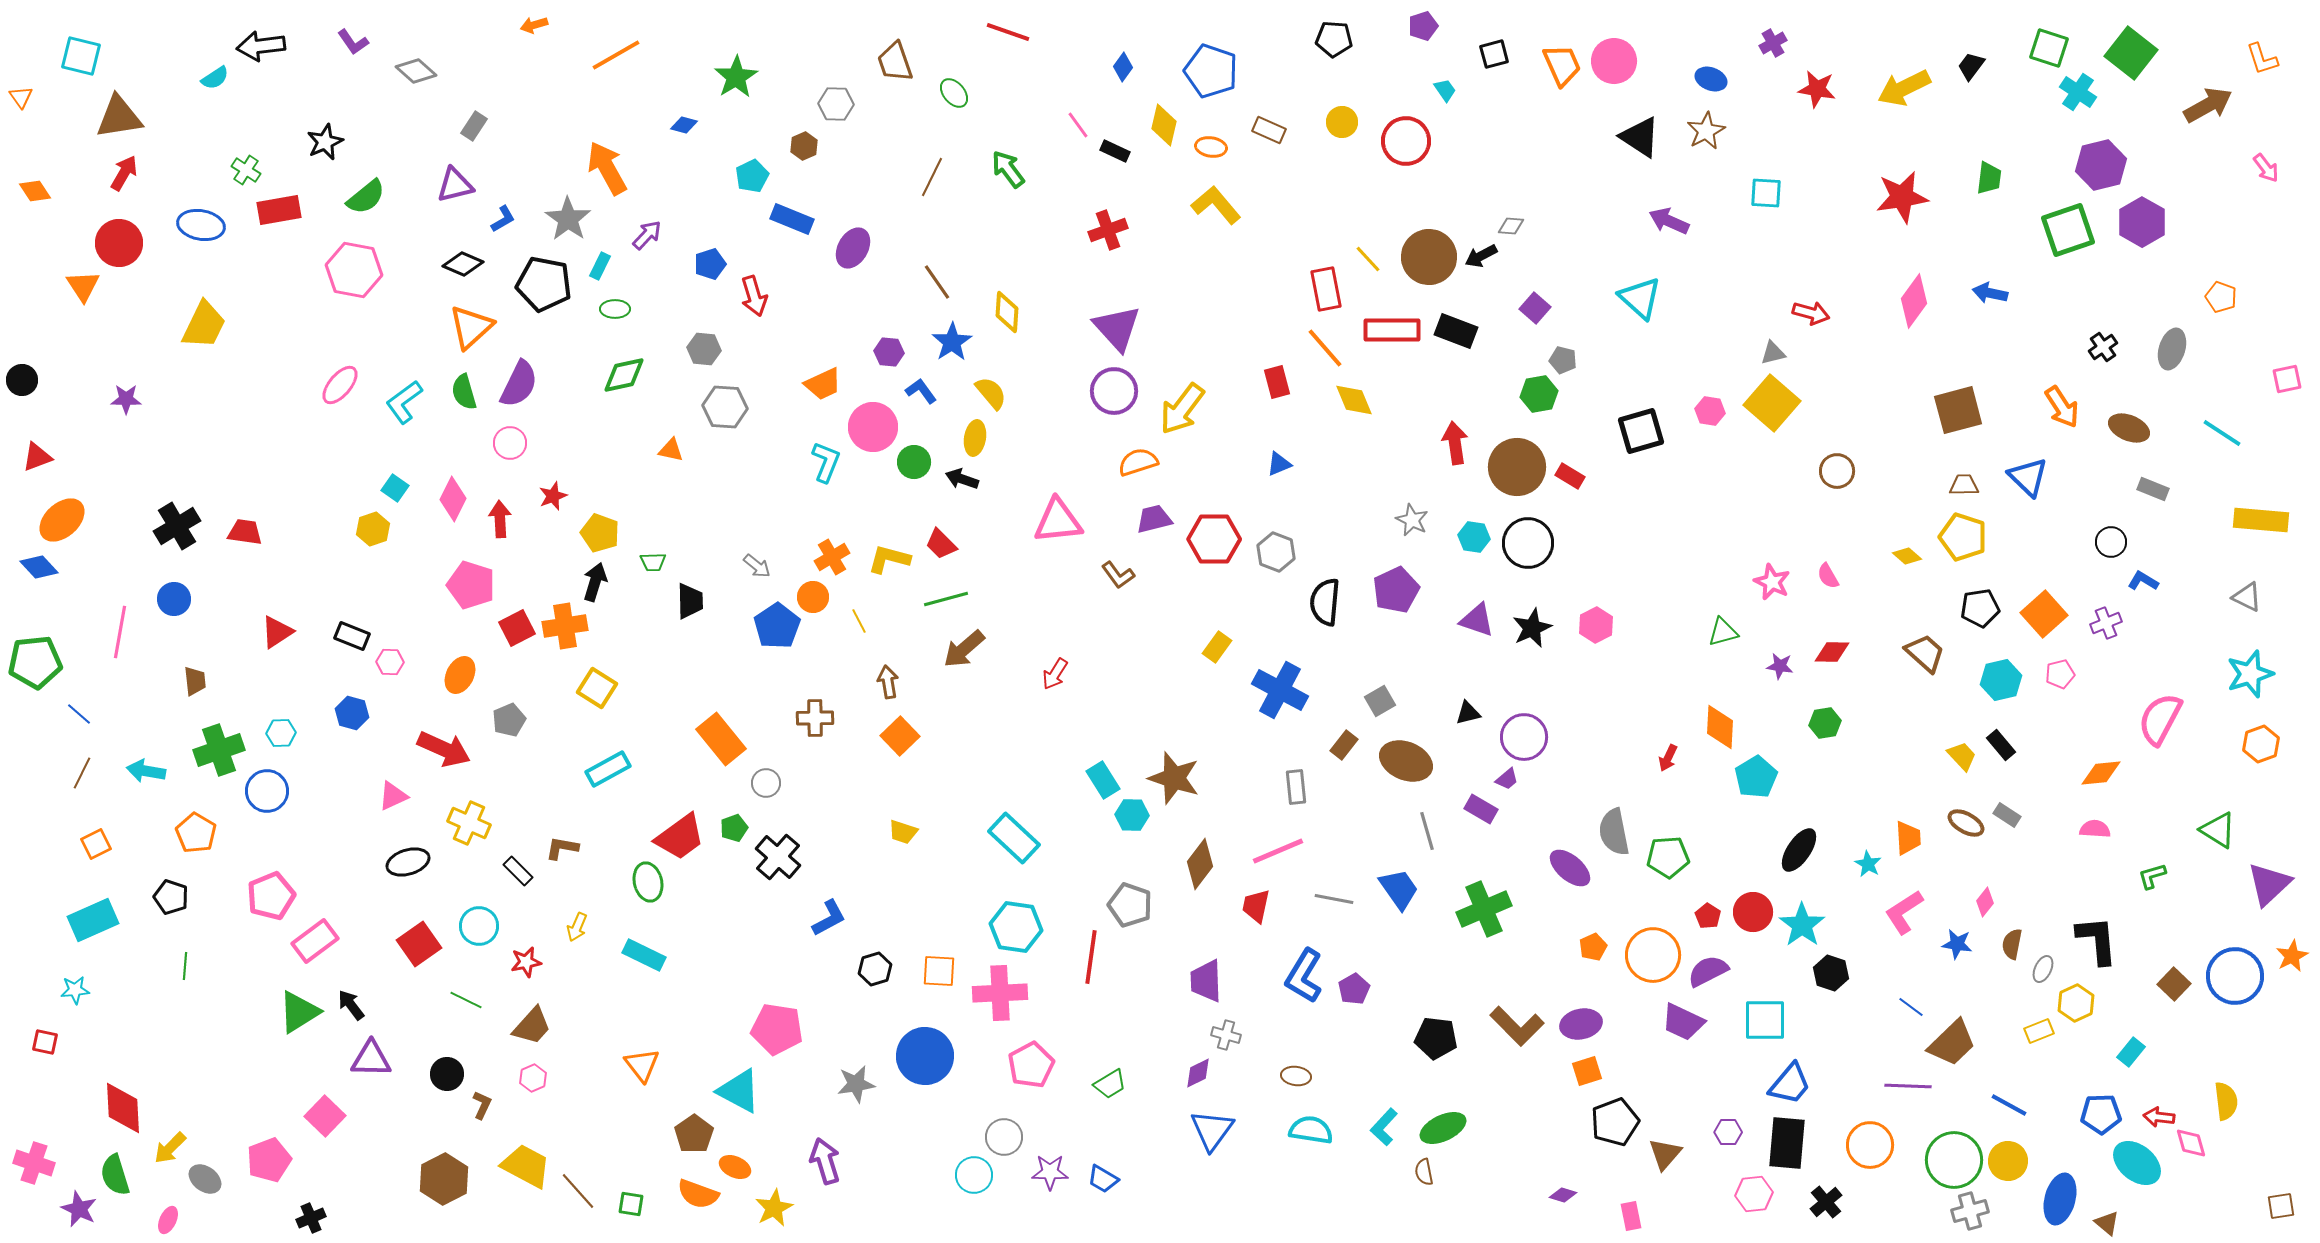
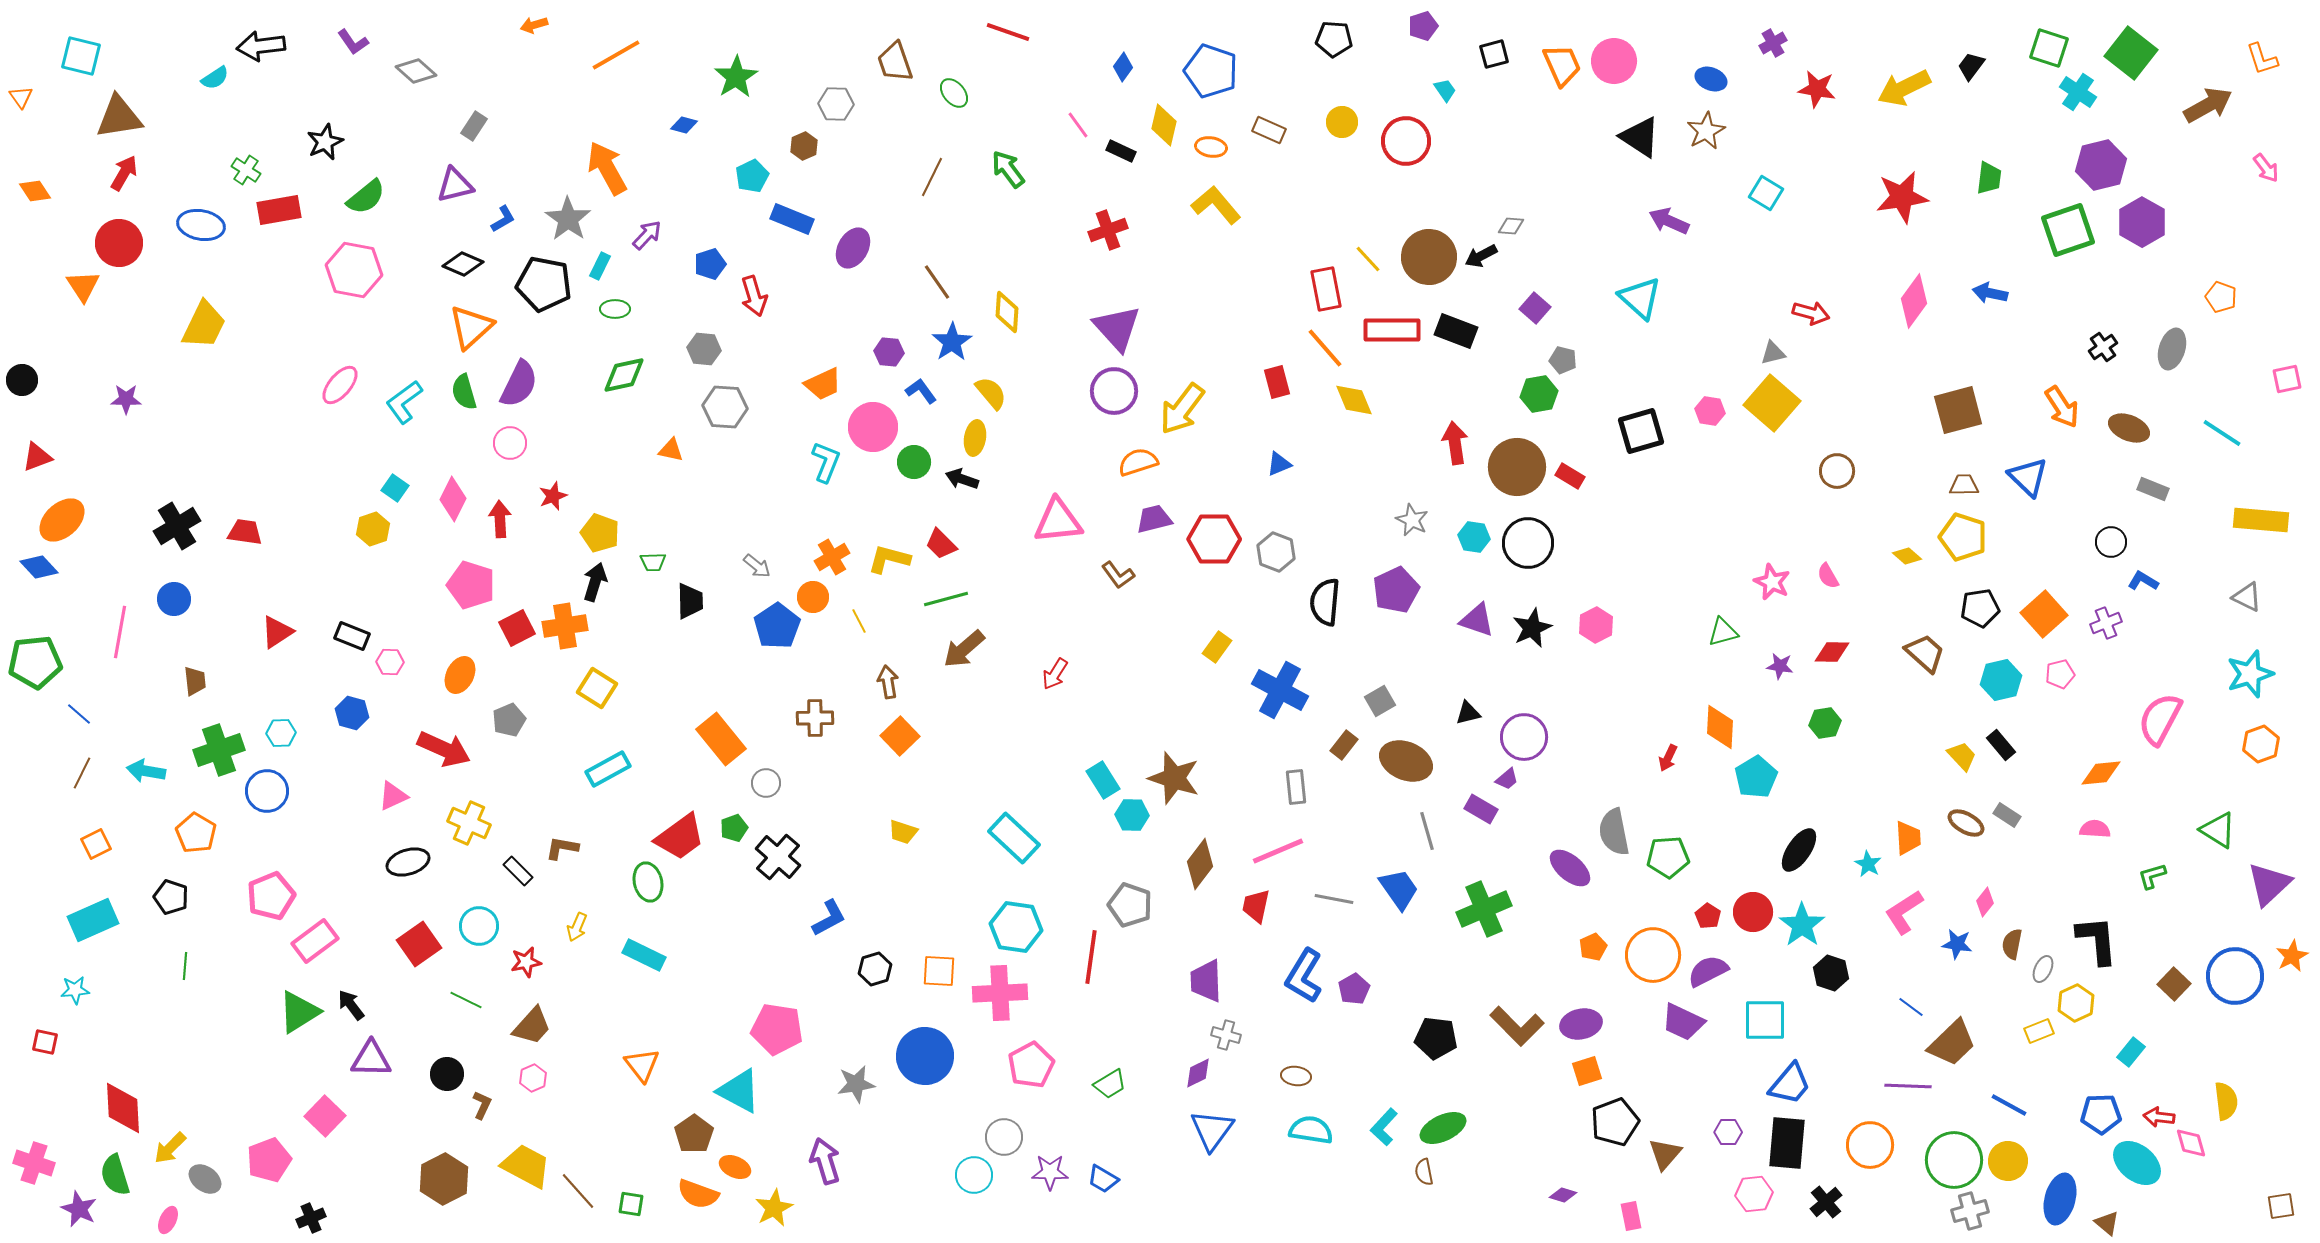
black rectangle at (1115, 151): moved 6 px right
cyan square at (1766, 193): rotated 28 degrees clockwise
